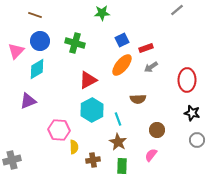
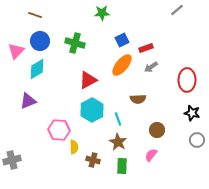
brown cross: rotated 24 degrees clockwise
